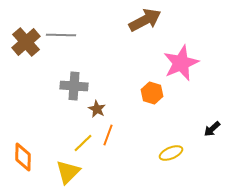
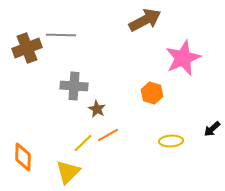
brown cross: moved 1 px right, 6 px down; rotated 20 degrees clockwise
pink star: moved 2 px right, 5 px up
orange line: rotated 40 degrees clockwise
yellow ellipse: moved 12 px up; rotated 20 degrees clockwise
